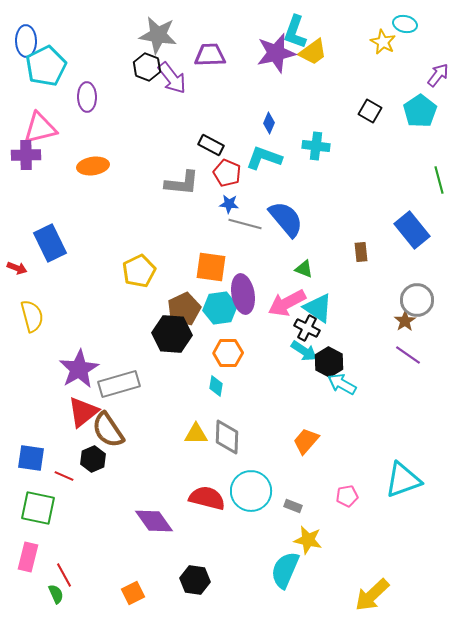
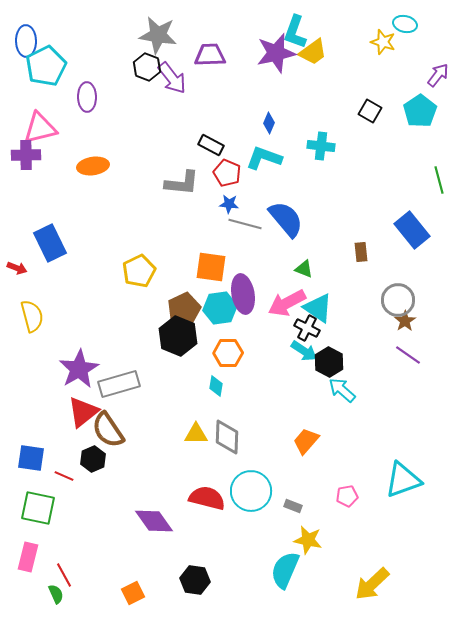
yellow star at (383, 42): rotated 10 degrees counterclockwise
cyan cross at (316, 146): moved 5 px right
gray circle at (417, 300): moved 19 px left
black hexagon at (172, 334): moved 6 px right, 2 px down; rotated 18 degrees clockwise
cyan arrow at (342, 384): moved 6 px down; rotated 12 degrees clockwise
yellow arrow at (372, 595): moved 11 px up
